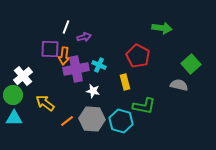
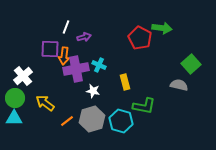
red pentagon: moved 2 px right, 18 px up
green circle: moved 2 px right, 3 px down
gray hexagon: rotated 20 degrees counterclockwise
